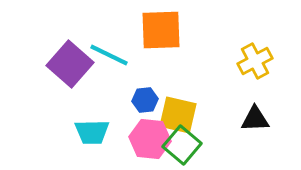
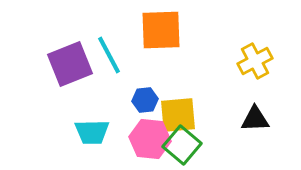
cyan line: rotated 36 degrees clockwise
purple square: rotated 27 degrees clockwise
yellow square: rotated 18 degrees counterclockwise
